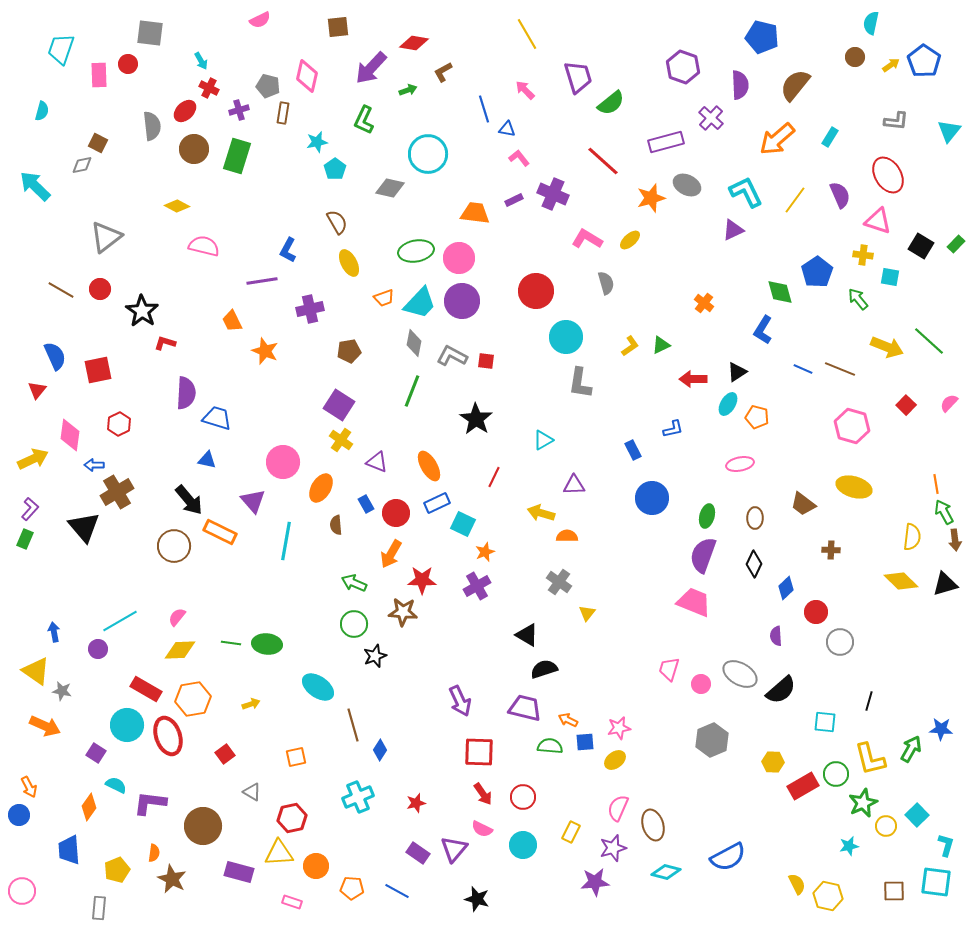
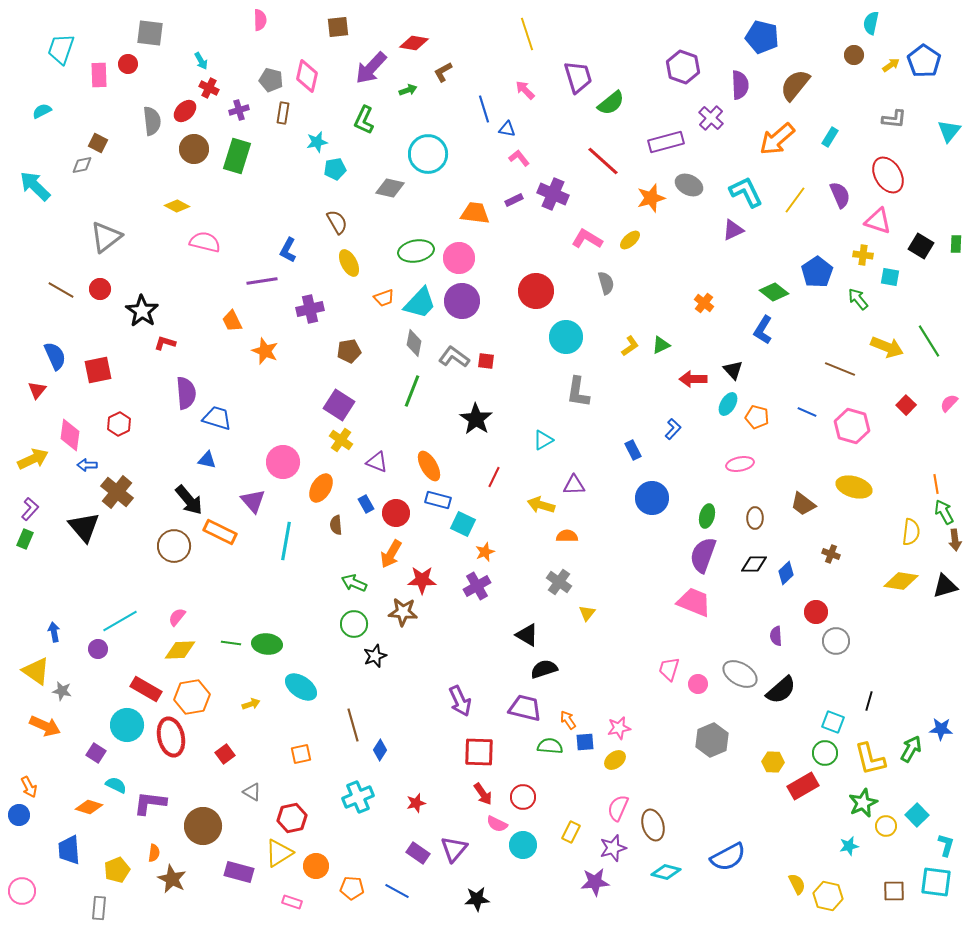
pink semicircle at (260, 20): rotated 65 degrees counterclockwise
yellow line at (527, 34): rotated 12 degrees clockwise
brown circle at (855, 57): moved 1 px left, 2 px up
gray pentagon at (268, 86): moved 3 px right, 6 px up
cyan semicircle at (42, 111): rotated 132 degrees counterclockwise
gray L-shape at (896, 121): moved 2 px left, 2 px up
gray semicircle at (152, 126): moved 5 px up
cyan pentagon at (335, 169): rotated 25 degrees clockwise
gray ellipse at (687, 185): moved 2 px right
green rectangle at (956, 244): rotated 42 degrees counterclockwise
pink semicircle at (204, 246): moved 1 px right, 4 px up
green diamond at (780, 292): moved 6 px left; rotated 36 degrees counterclockwise
green line at (929, 341): rotated 16 degrees clockwise
gray L-shape at (452, 356): moved 2 px right, 1 px down; rotated 8 degrees clockwise
blue line at (803, 369): moved 4 px right, 43 px down
black triangle at (737, 372): moved 4 px left, 2 px up; rotated 40 degrees counterclockwise
gray L-shape at (580, 383): moved 2 px left, 9 px down
purple semicircle at (186, 393): rotated 8 degrees counterclockwise
blue L-shape at (673, 429): rotated 35 degrees counterclockwise
blue arrow at (94, 465): moved 7 px left
brown cross at (117, 492): rotated 20 degrees counterclockwise
blue rectangle at (437, 503): moved 1 px right, 3 px up; rotated 40 degrees clockwise
yellow arrow at (541, 513): moved 8 px up
yellow semicircle at (912, 537): moved 1 px left, 5 px up
brown cross at (831, 550): moved 4 px down; rotated 18 degrees clockwise
black diamond at (754, 564): rotated 64 degrees clockwise
yellow diamond at (901, 581): rotated 36 degrees counterclockwise
black triangle at (945, 584): moved 2 px down
blue diamond at (786, 588): moved 15 px up
gray circle at (840, 642): moved 4 px left, 1 px up
pink circle at (701, 684): moved 3 px left
cyan ellipse at (318, 687): moved 17 px left
orange hexagon at (193, 699): moved 1 px left, 2 px up
orange arrow at (568, 720): rotated 30 degrees clockwise
cyan square at (825, 722): moved 8 px right; rotated 15 degrees clockwise
red ellipse at (168, 736): moved 3 px right, 1 px down; rotated 6 degrees clockwise
orange square at (296, 757): moved 5 px right, 3 px up
green circle at (836, 774): moved 11 px left, 21 px up
orange diamond at (89, 807): rotated 72 degrees clockwise
pink semicircle at (482, 829): moved 15 px right, 5 px up
yellow triangle at (279, 853): rotated 28 degrees counterclockwise
black star at (477, 899): rotated 20 degrees counterclockwise
